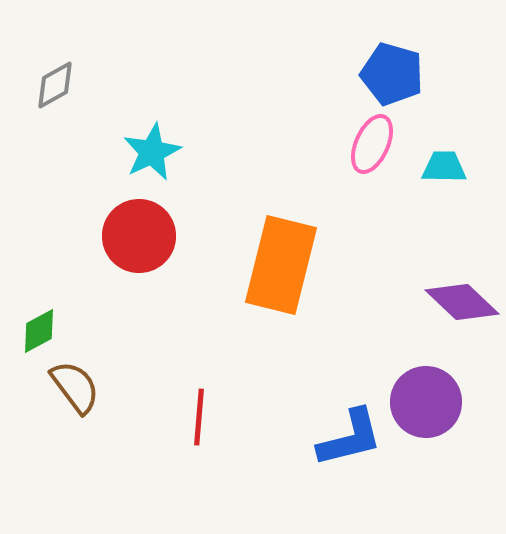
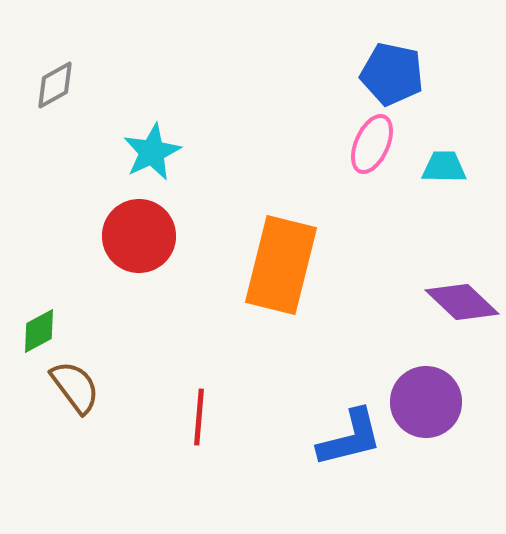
blue pentagon: rotated 4 degrees counterclockwise
